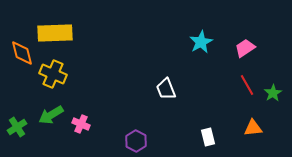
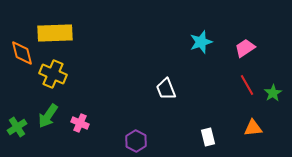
cyan star: rotated 10 degrees clockwise
green arrow: moved 3 px left, 1 px down; rotated 25 degrees counterclockwise
pink cross: moved 1 px left, 1 px up
